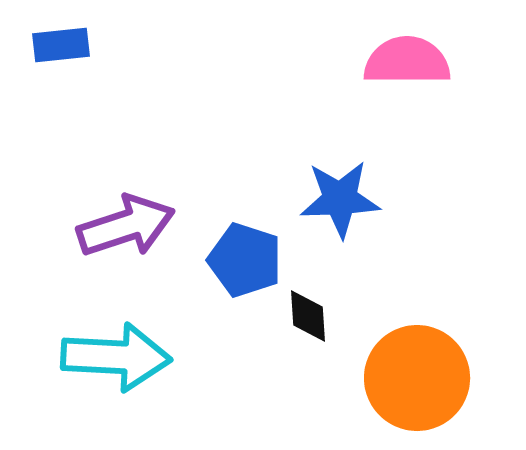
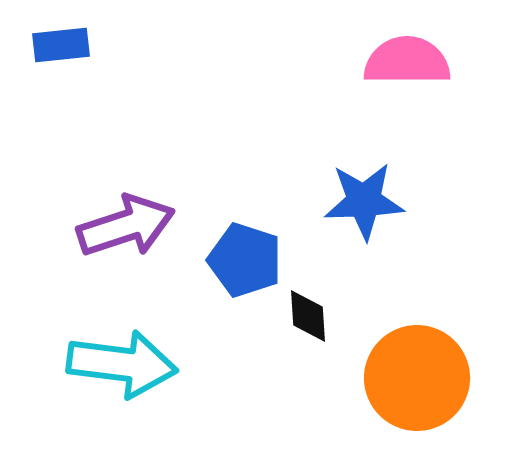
blue star: moved 24 px right, 2 px down
cyan arrow: moved 6 px right, 7 px down; rotated 4 degrees clockwise
